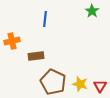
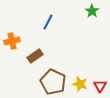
blue line: moved 3 px right, 3 px down; rotated 21 degrees clockwise
brown rectangle: moved 1 px left; rotated 28 degrees counterclockwise
